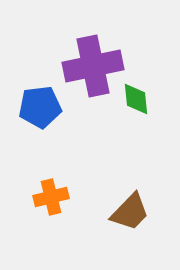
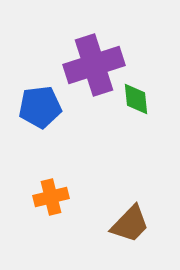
purple cross: moved 1 px right, 1 px up; rotated 6 degrees counterclockwise
brown trapezoid: moved 12 px down
